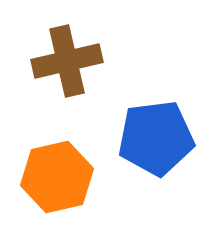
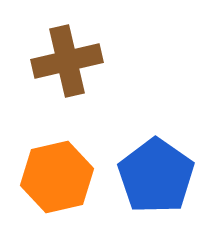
blue pentagon: moved 38 px down; rotated 30 degrees counterclockwise
